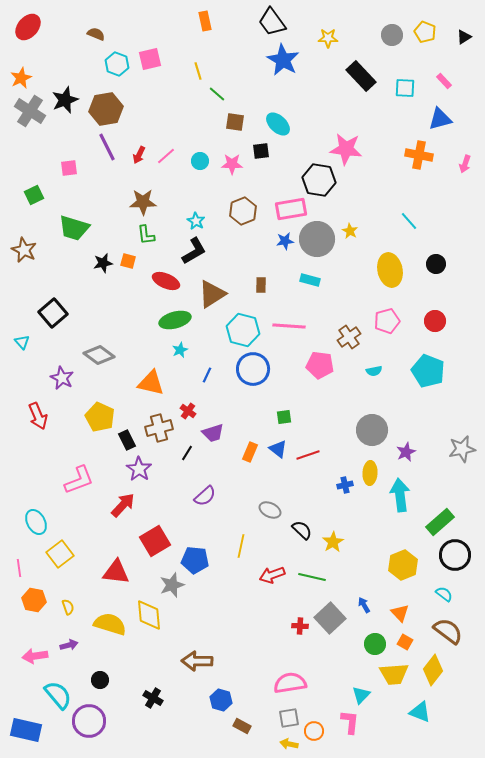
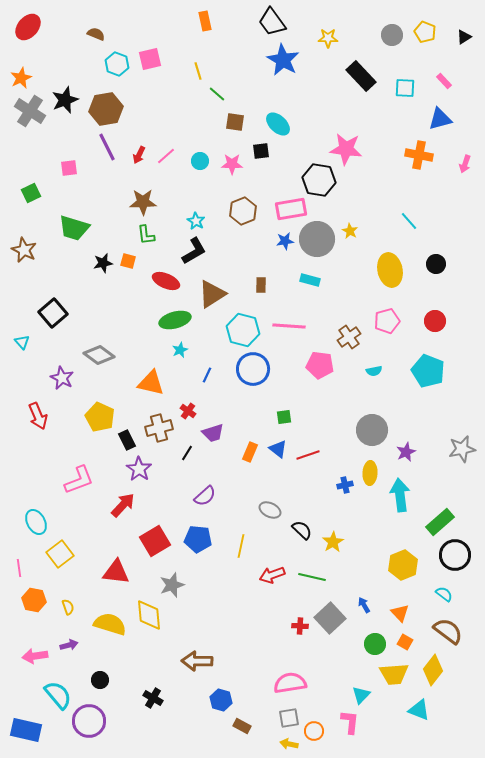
green square at (34, 195): moved 3 px left, 2 px up
blue pentagon at (195, 560): moved 3 px right, 21 px up
cyan triangle at (420, 712): moved 1 px left, 2 px up
